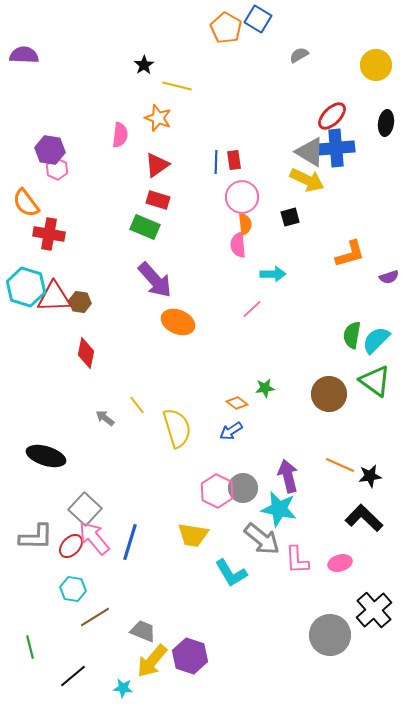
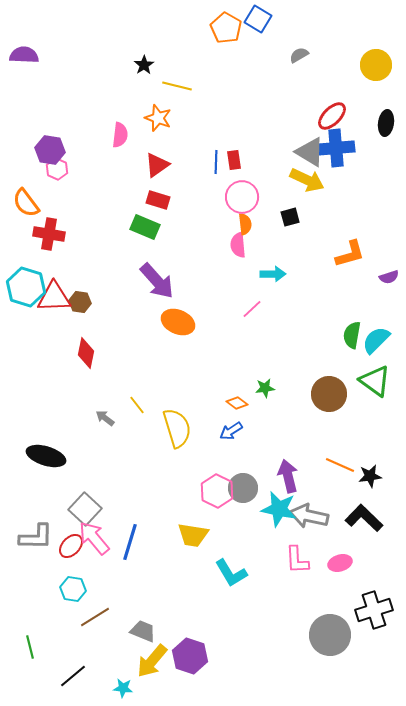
purple arrow at (155, 280): moved 2 px right, 1 px down
gray arrow at (262, 539): moved 47 px right, 23 px up; rotated 153 degrees clockwise
black cross at (374, 610): rotated 24 degrees clockwise
